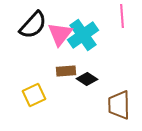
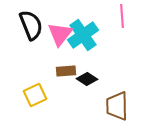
black semicircle: moved 2 px left; rotated 64 degrees counterclockwise
yellow square: moved 1 px right
brown trapezoid: moved 2 px left, 1 px down
